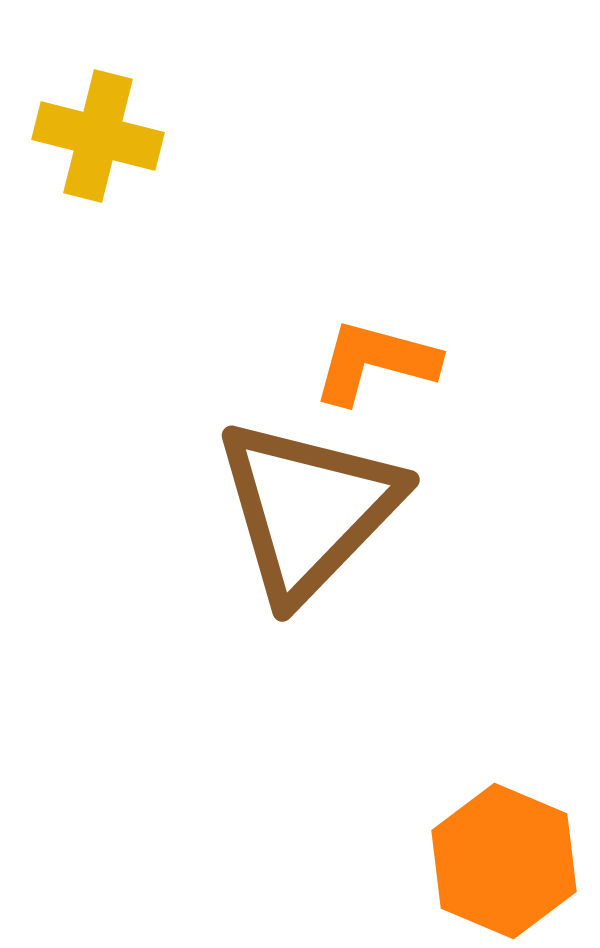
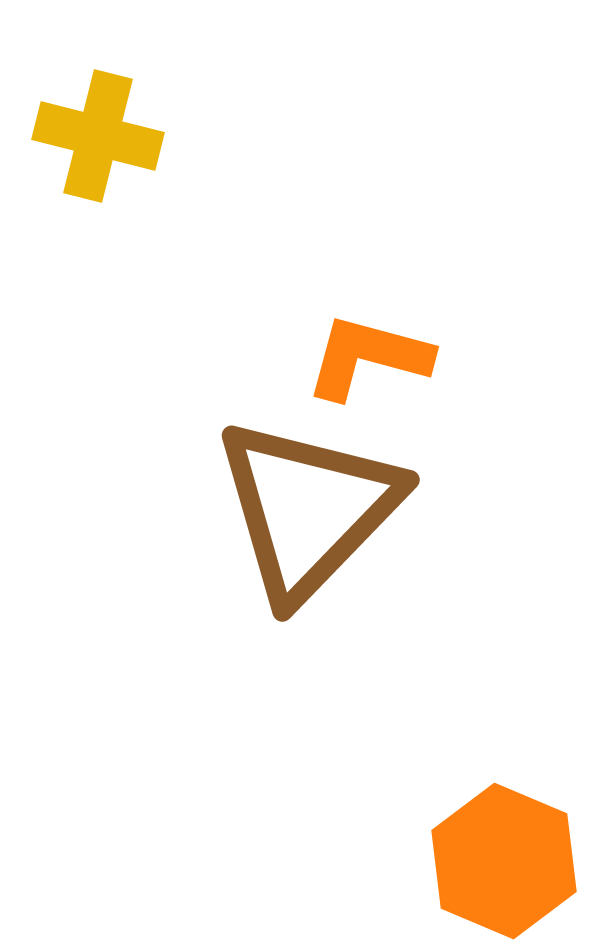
orange L-shape: moved 7 px left, 5 px up
